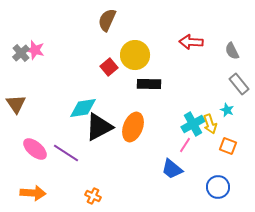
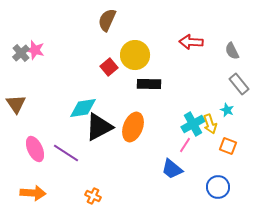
pink ellipse: rotated 25 degrees clockwise
